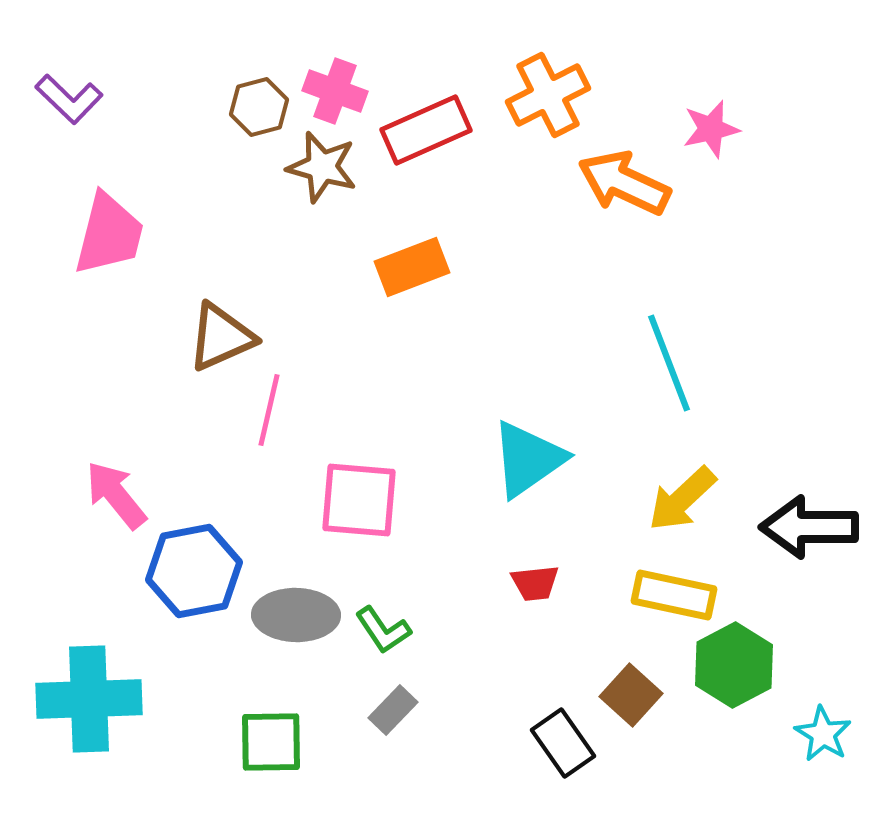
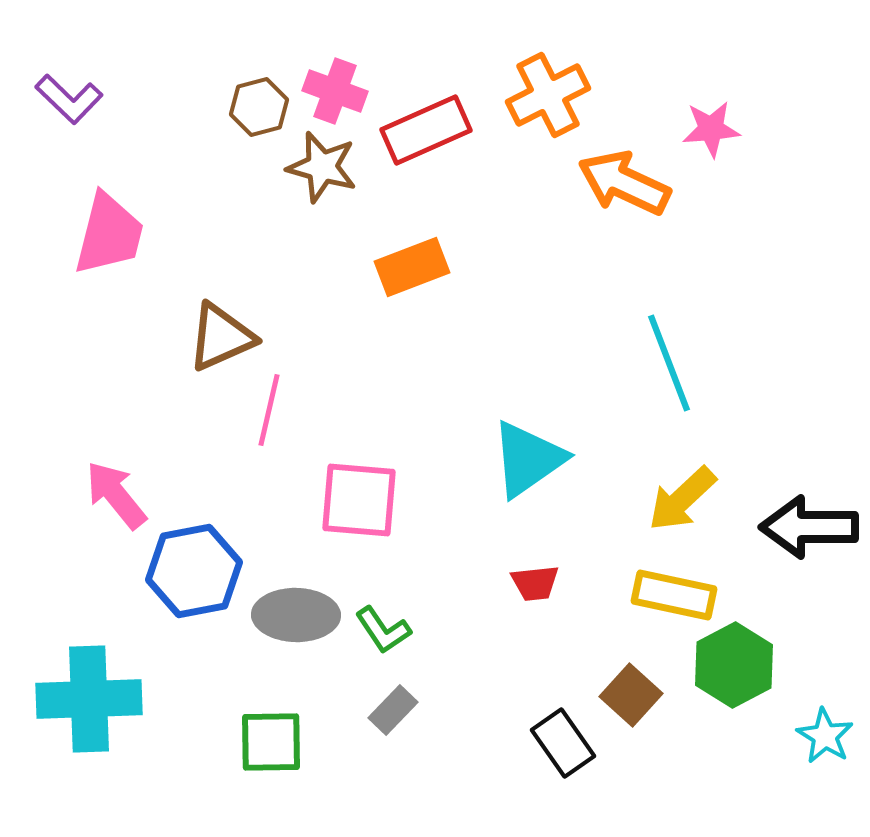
pink star: rotated 8 degrees clockwise
cyan star: moved 2 px right, 2 px down
